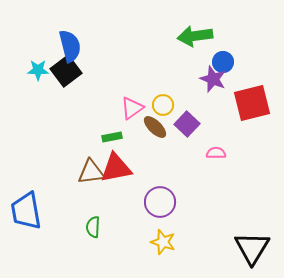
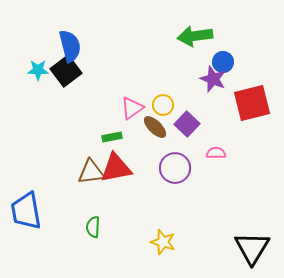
purple circle: moved 15 px right, 34 px up
